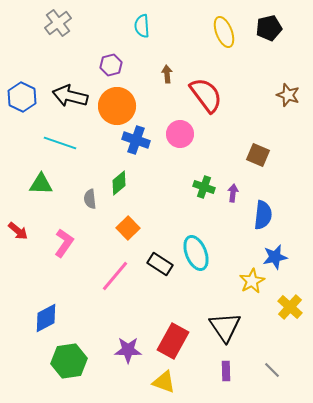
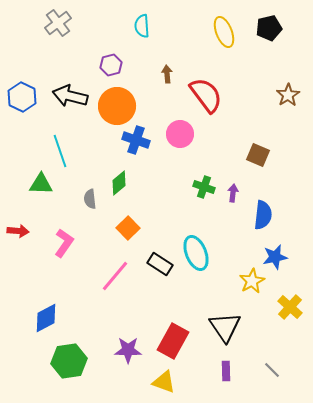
brown star: rotated 20 degrees clockwise
cyan line: moved 8 px down; rotated 52 degrees clockwise
red arrow: rotated 35 degrees counterclockwise
